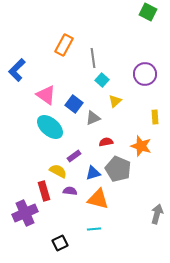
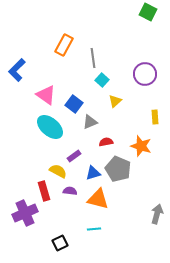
gray triangle: moved 3 px left, 4 px down
